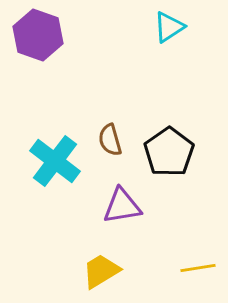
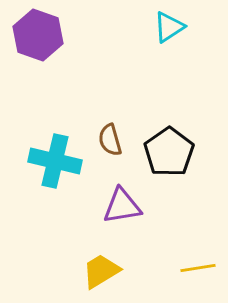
cyan cross: rotated 24 degrees counterclockwise
